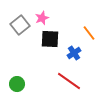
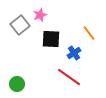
pink star: moved 2 px left, 3 px up
black square: moved 1 px right
red line: moved 4 px up
